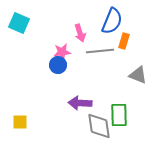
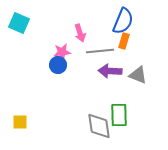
blue semicircle: moved 11 px right
purple arrow: moved 30 px right, 32 px up
